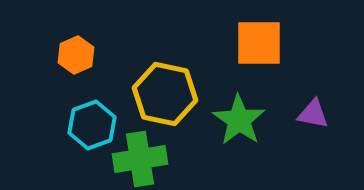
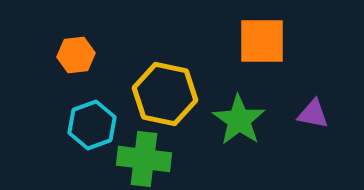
orange square: moved 3 px right, 2 px up
orange hexagon: rotated 18 degrees clockwise
green cross: moved 4 px right; rotated 16 degrees clockwise
